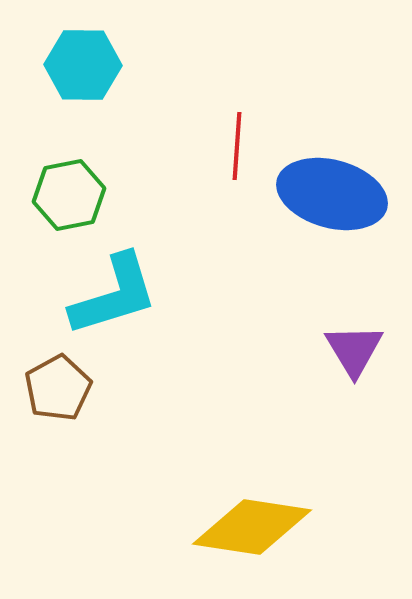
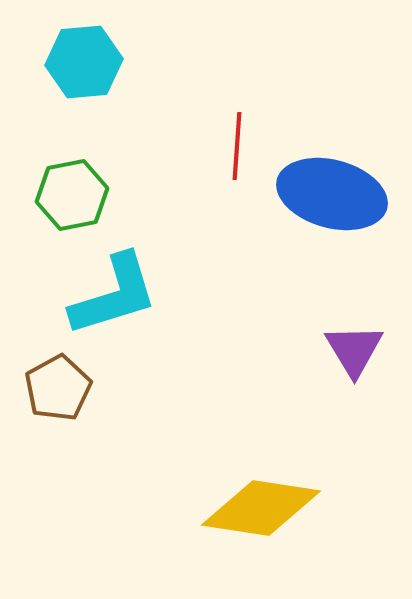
cyan hexagon: moved 1 px right, 3 px up; rotated 6 degrees counterclockwise
green hexagon: moved 3 px right
yellow diamond: moved 9 px right, 19 px up
